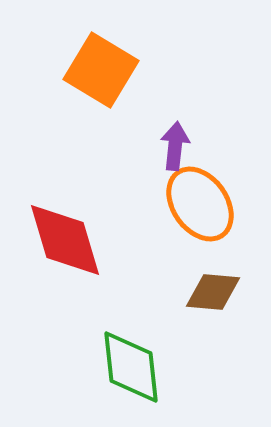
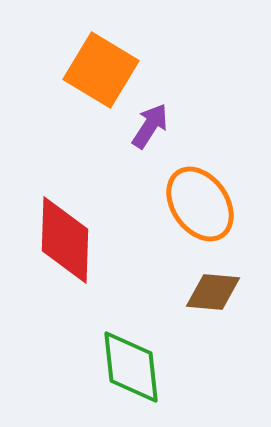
purple arrow: moved 25 px left, 20 px up; rotated 27 degrees clockwise
red diamond: rotated 18 degrees clockwise
